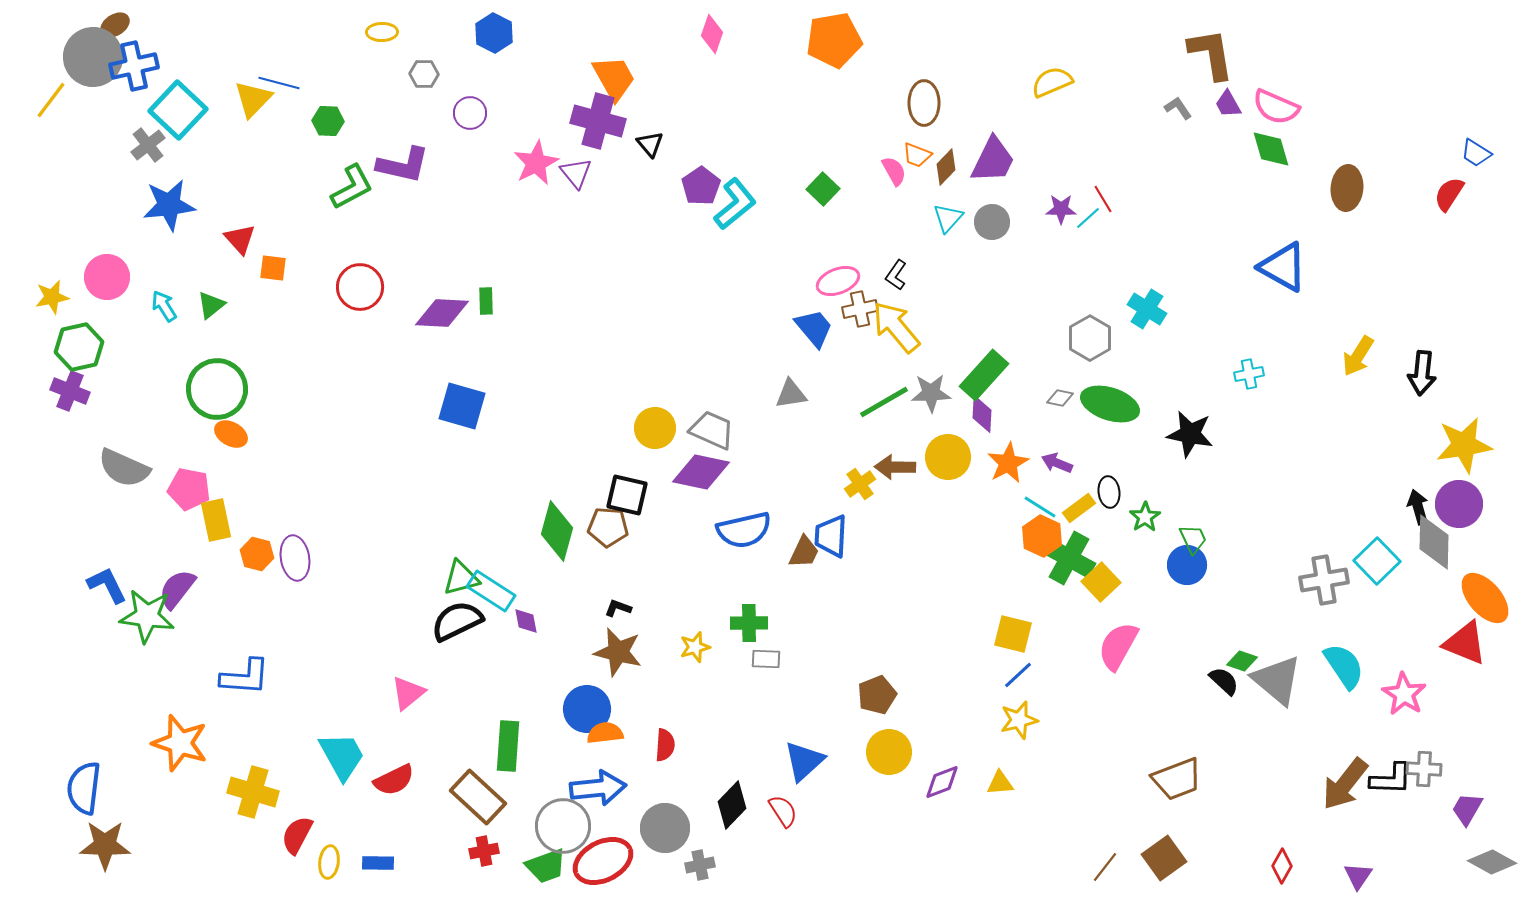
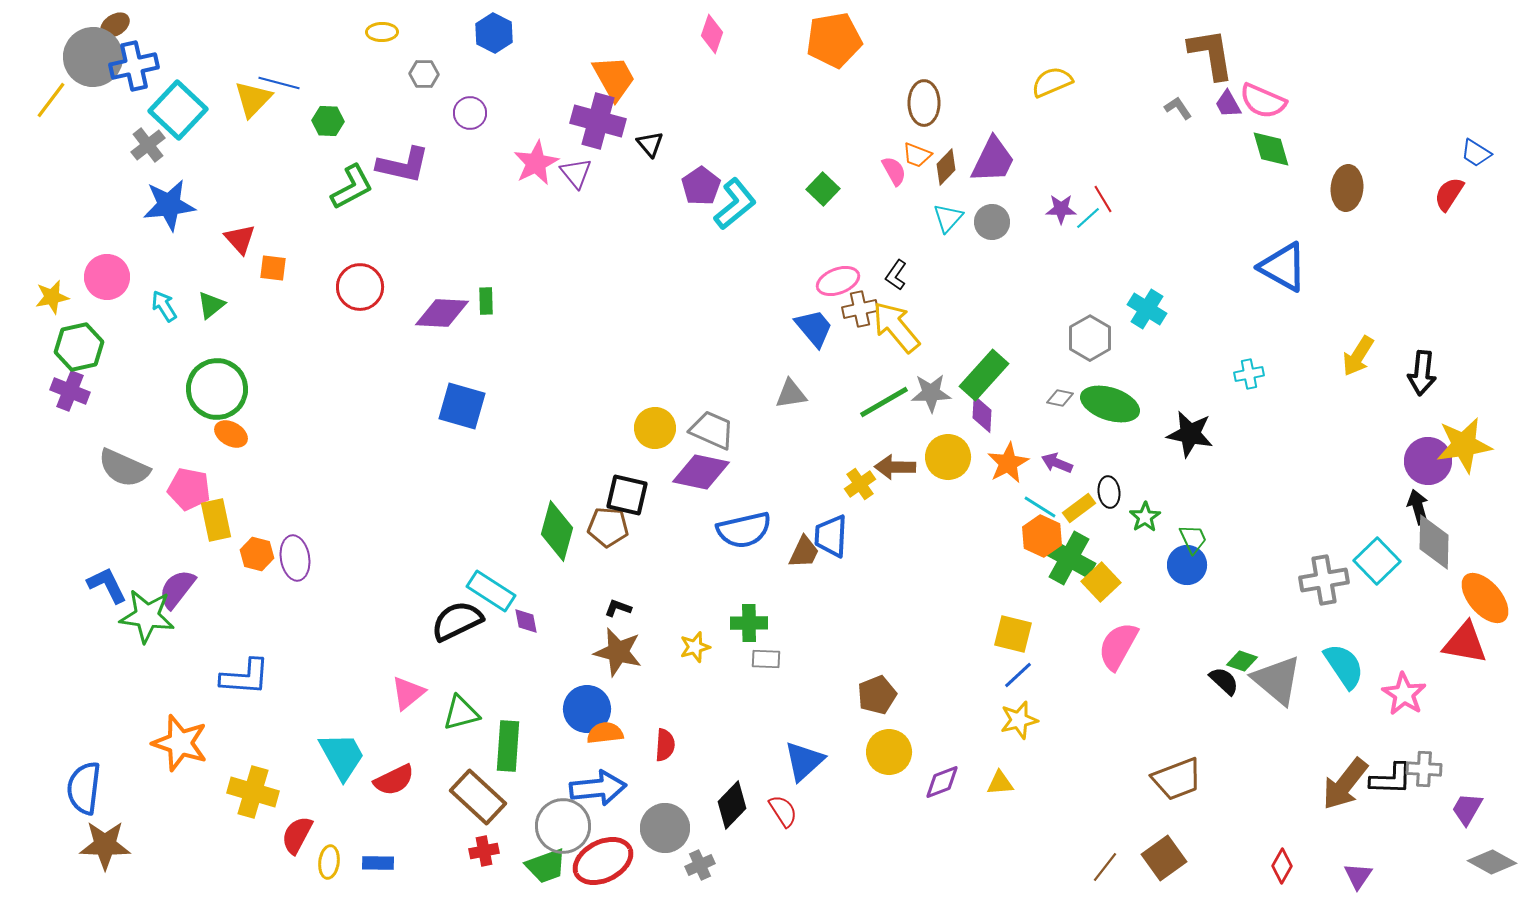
pink semicircle at (1276, 107): moved 13 px left, 6 px up
purple circle at (1459, 504): moved 31 px left, 43 px up
green triangle at (461, 578): moved 135 px down
red triangle at (1465, 643): rotated 12 degrees counterclockwise
gray cross at (700, 865): rotated 12 degrees counterclockwise
